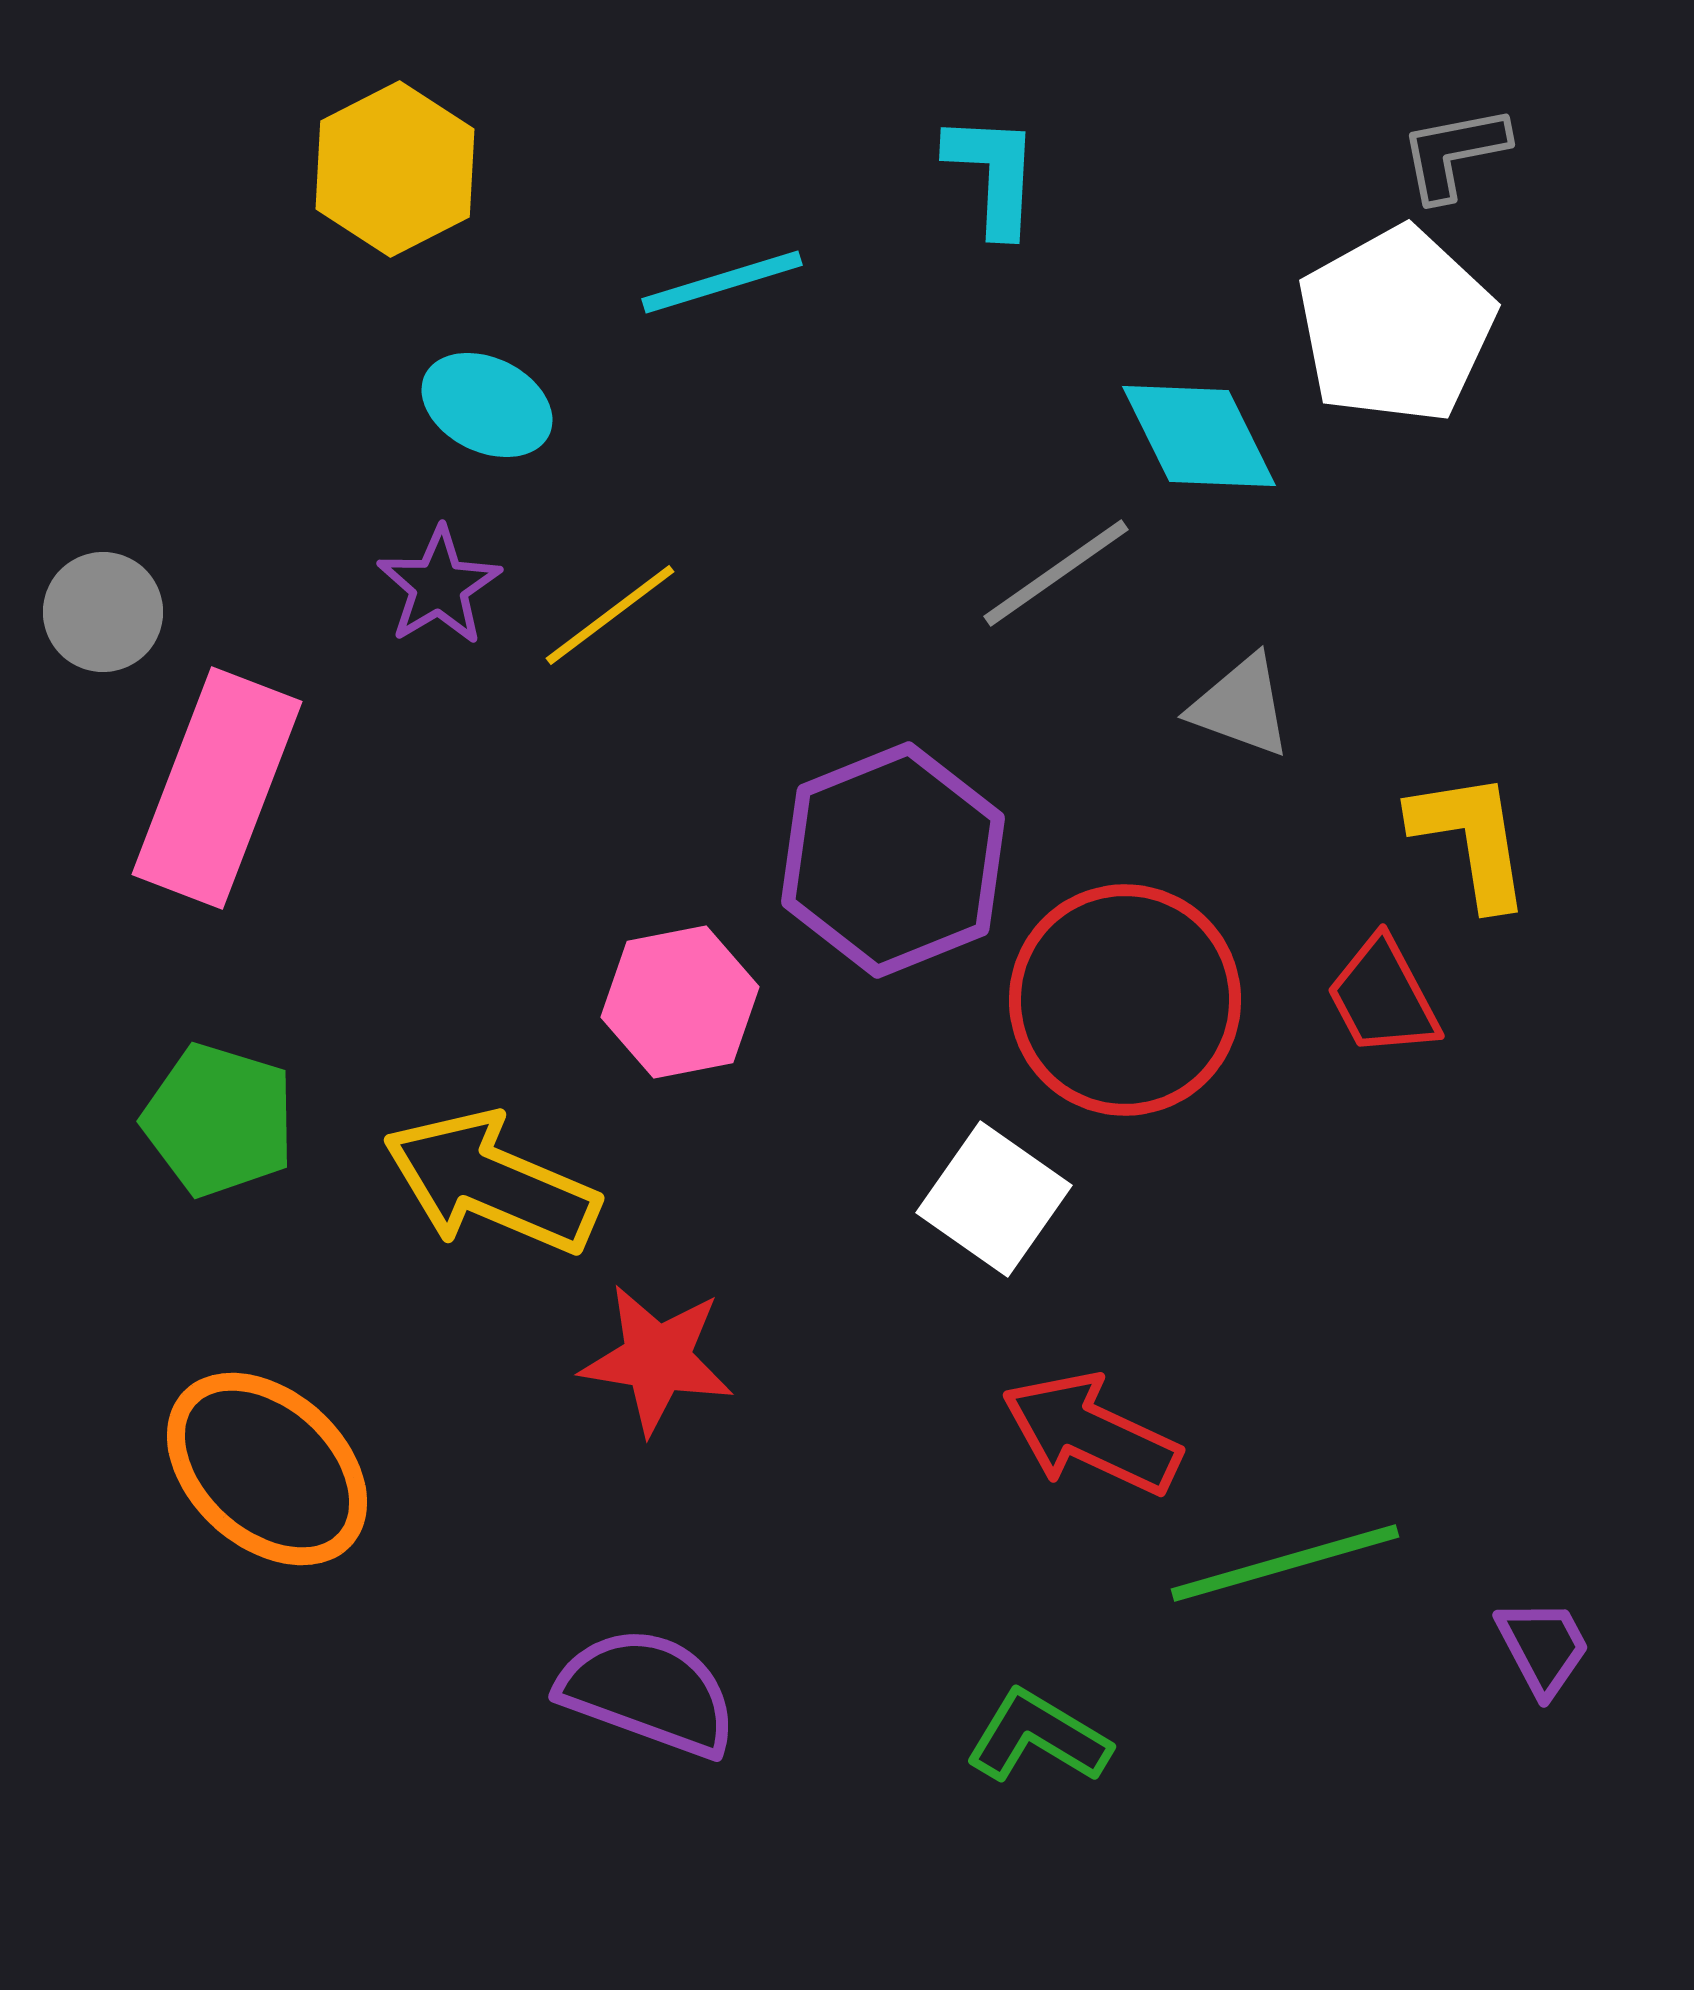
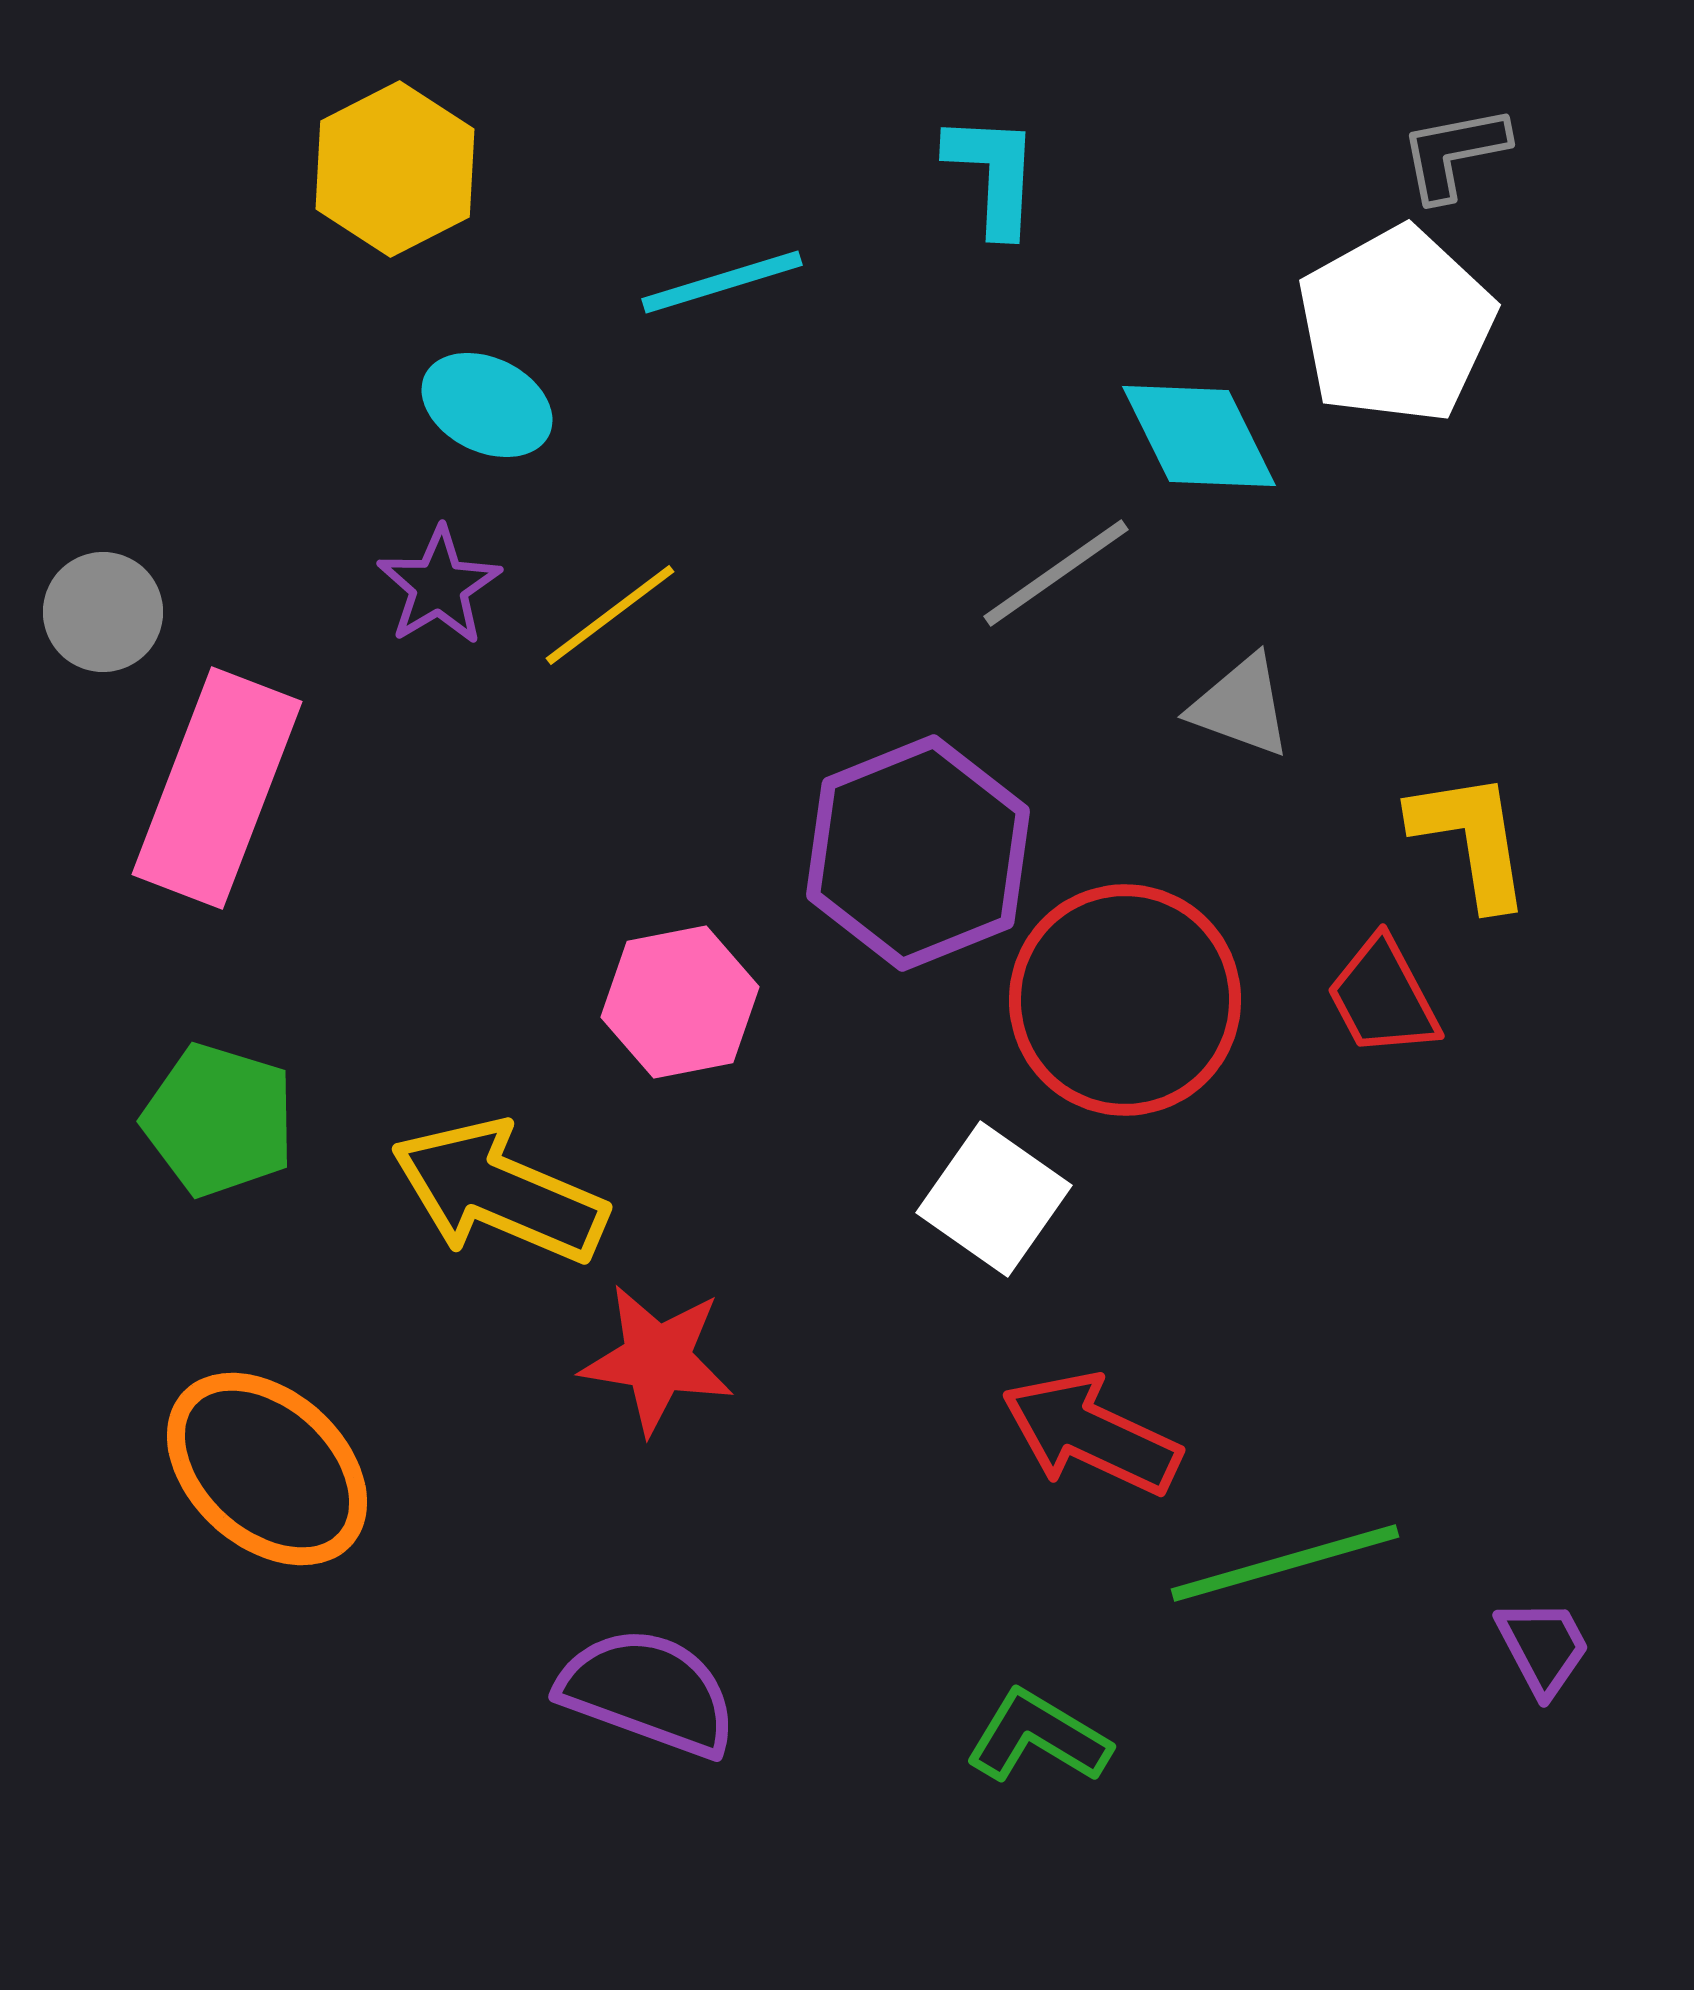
purple hexagon: moved 25 px right, 7 px up
yellow arrow: moved 8 px right, 9 px down
